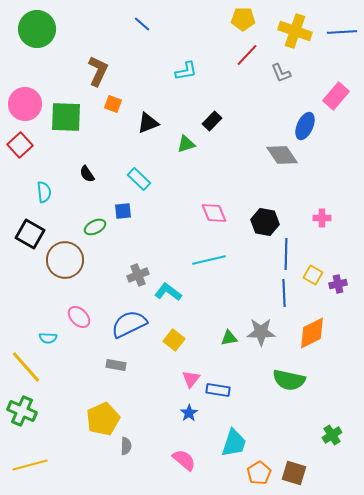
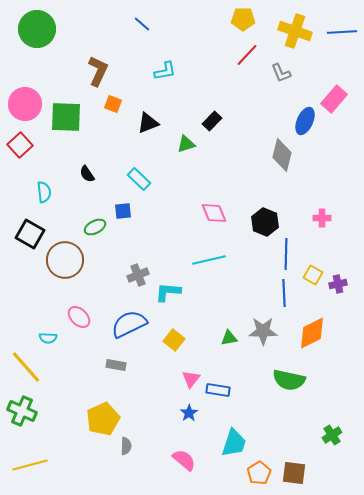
cyan L-shape at (186, 71): moved 21 px left
pink rectangle at (336, 96): moved 2 px left, 3 px down
blue ellipse at (305, 126): moved 5 px up
gray diamond at (282, 155): rotated 48 degrees clockwise
black hexagon at (265, 222): rotated 12 degrees clockwise
cyan L-shape at (168, 292): rotated 32 degrees counterclockwise
gray star at (261, 332): moved 2 px right, 1 px up
brown square at (294, 473): rotated 10 degrees counterclockwise
